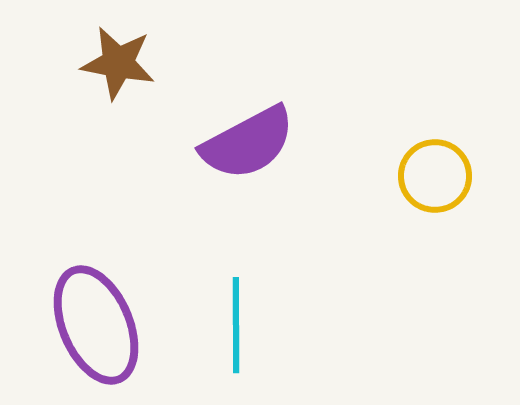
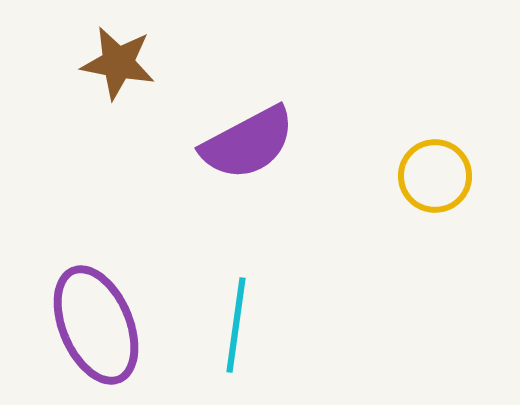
cyan line: rotated 8 degrees clockwise
